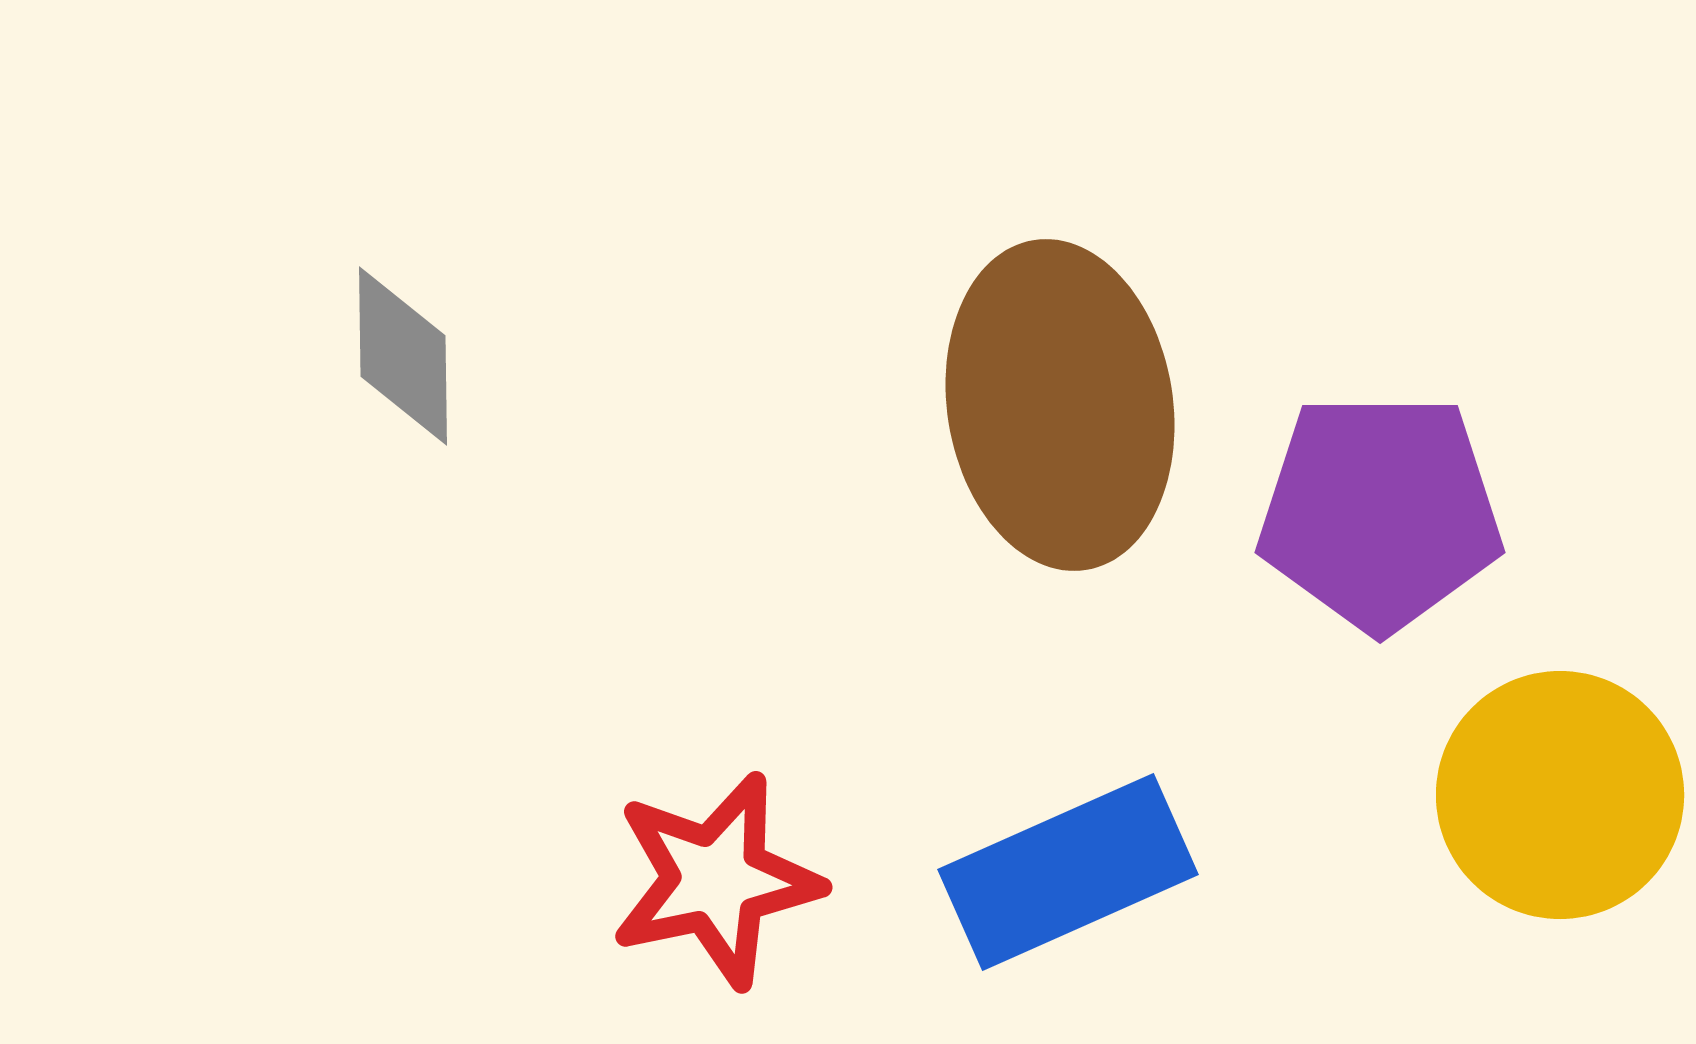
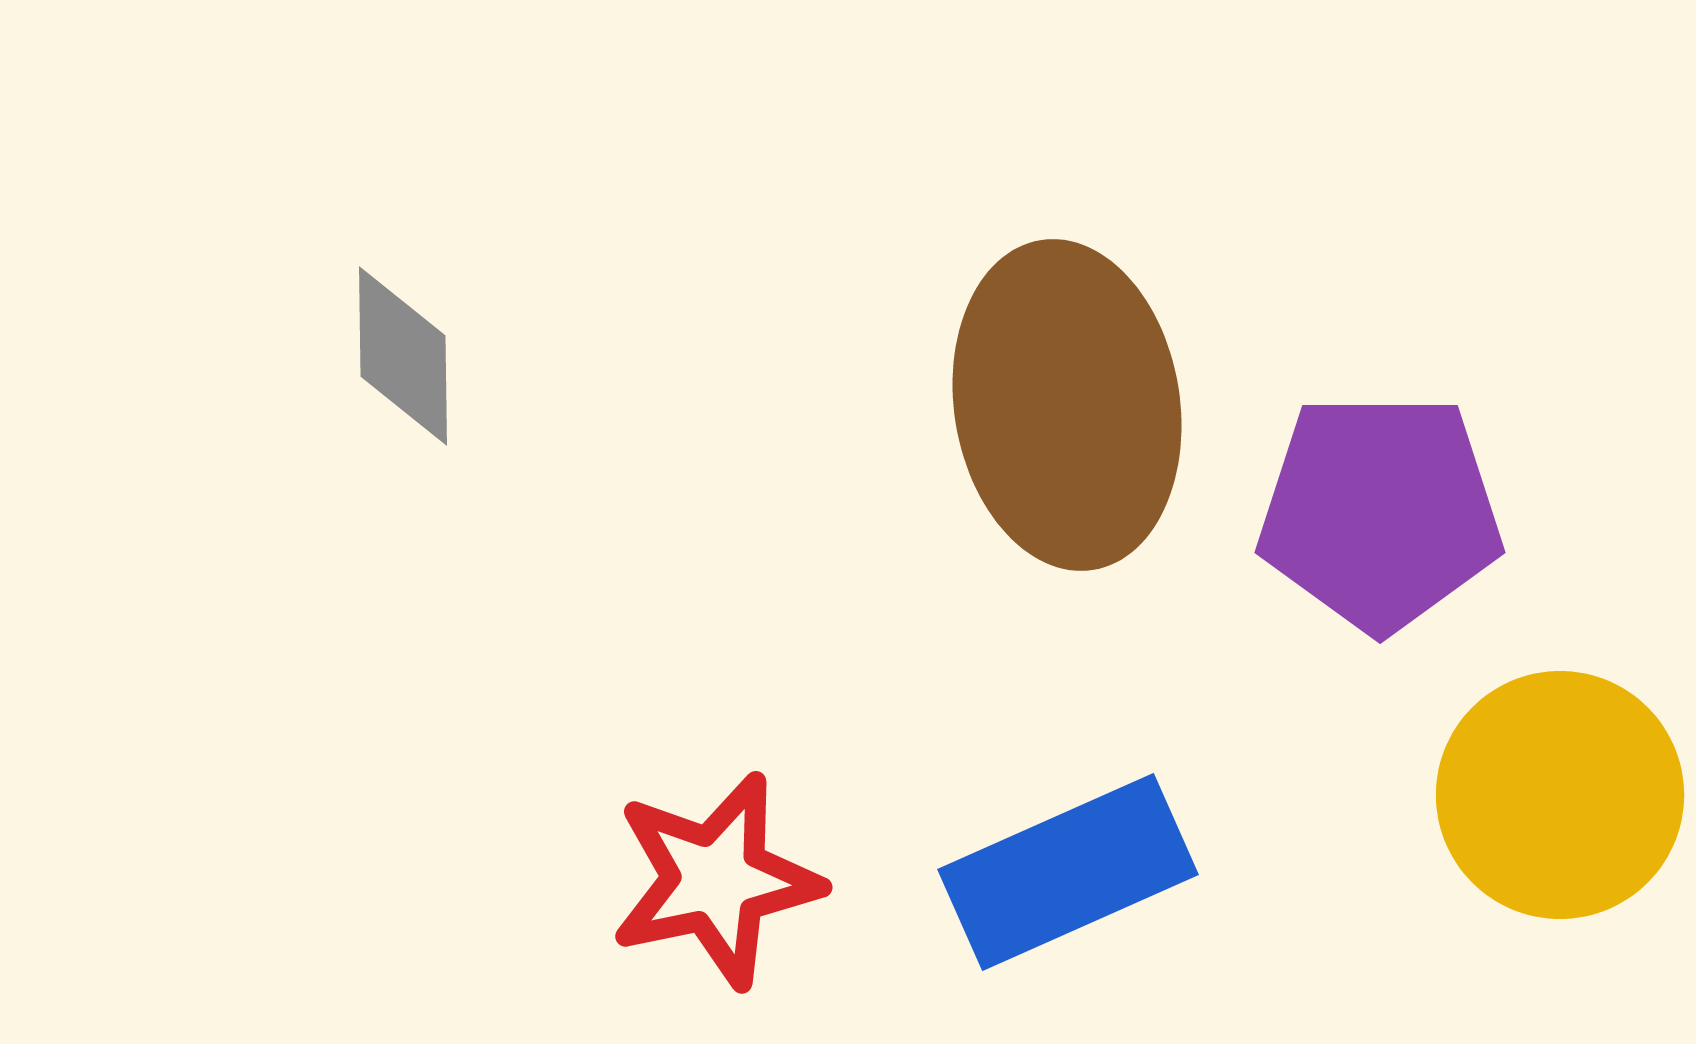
brown ellipse: moved 7 px right
